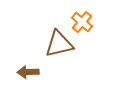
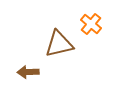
orange cross: moved 9 px right, 2 px down
